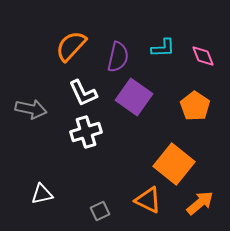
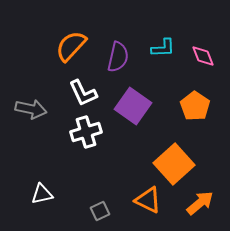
purple square: moved 1 px left, 9 px down
orange square: rotated 9 degrees clockwise
